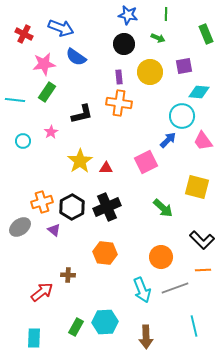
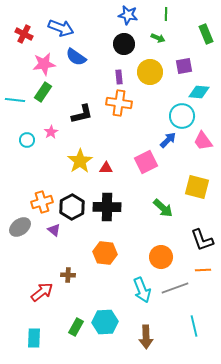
green rectangle at (47, 92): moved 4 px left
cyan circle at (23, 141): moved 4 px right, 1 px up
black cross at (107, 207): rotated 24 degrees clockwise
black L-shape at (202, 240): rotated 25 degrees clockwise
